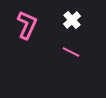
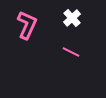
white cross: moved 2 px up
